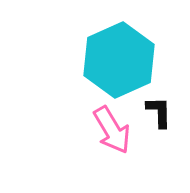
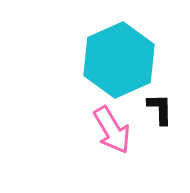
black L-shape: moved 1 px right, 3 px up
